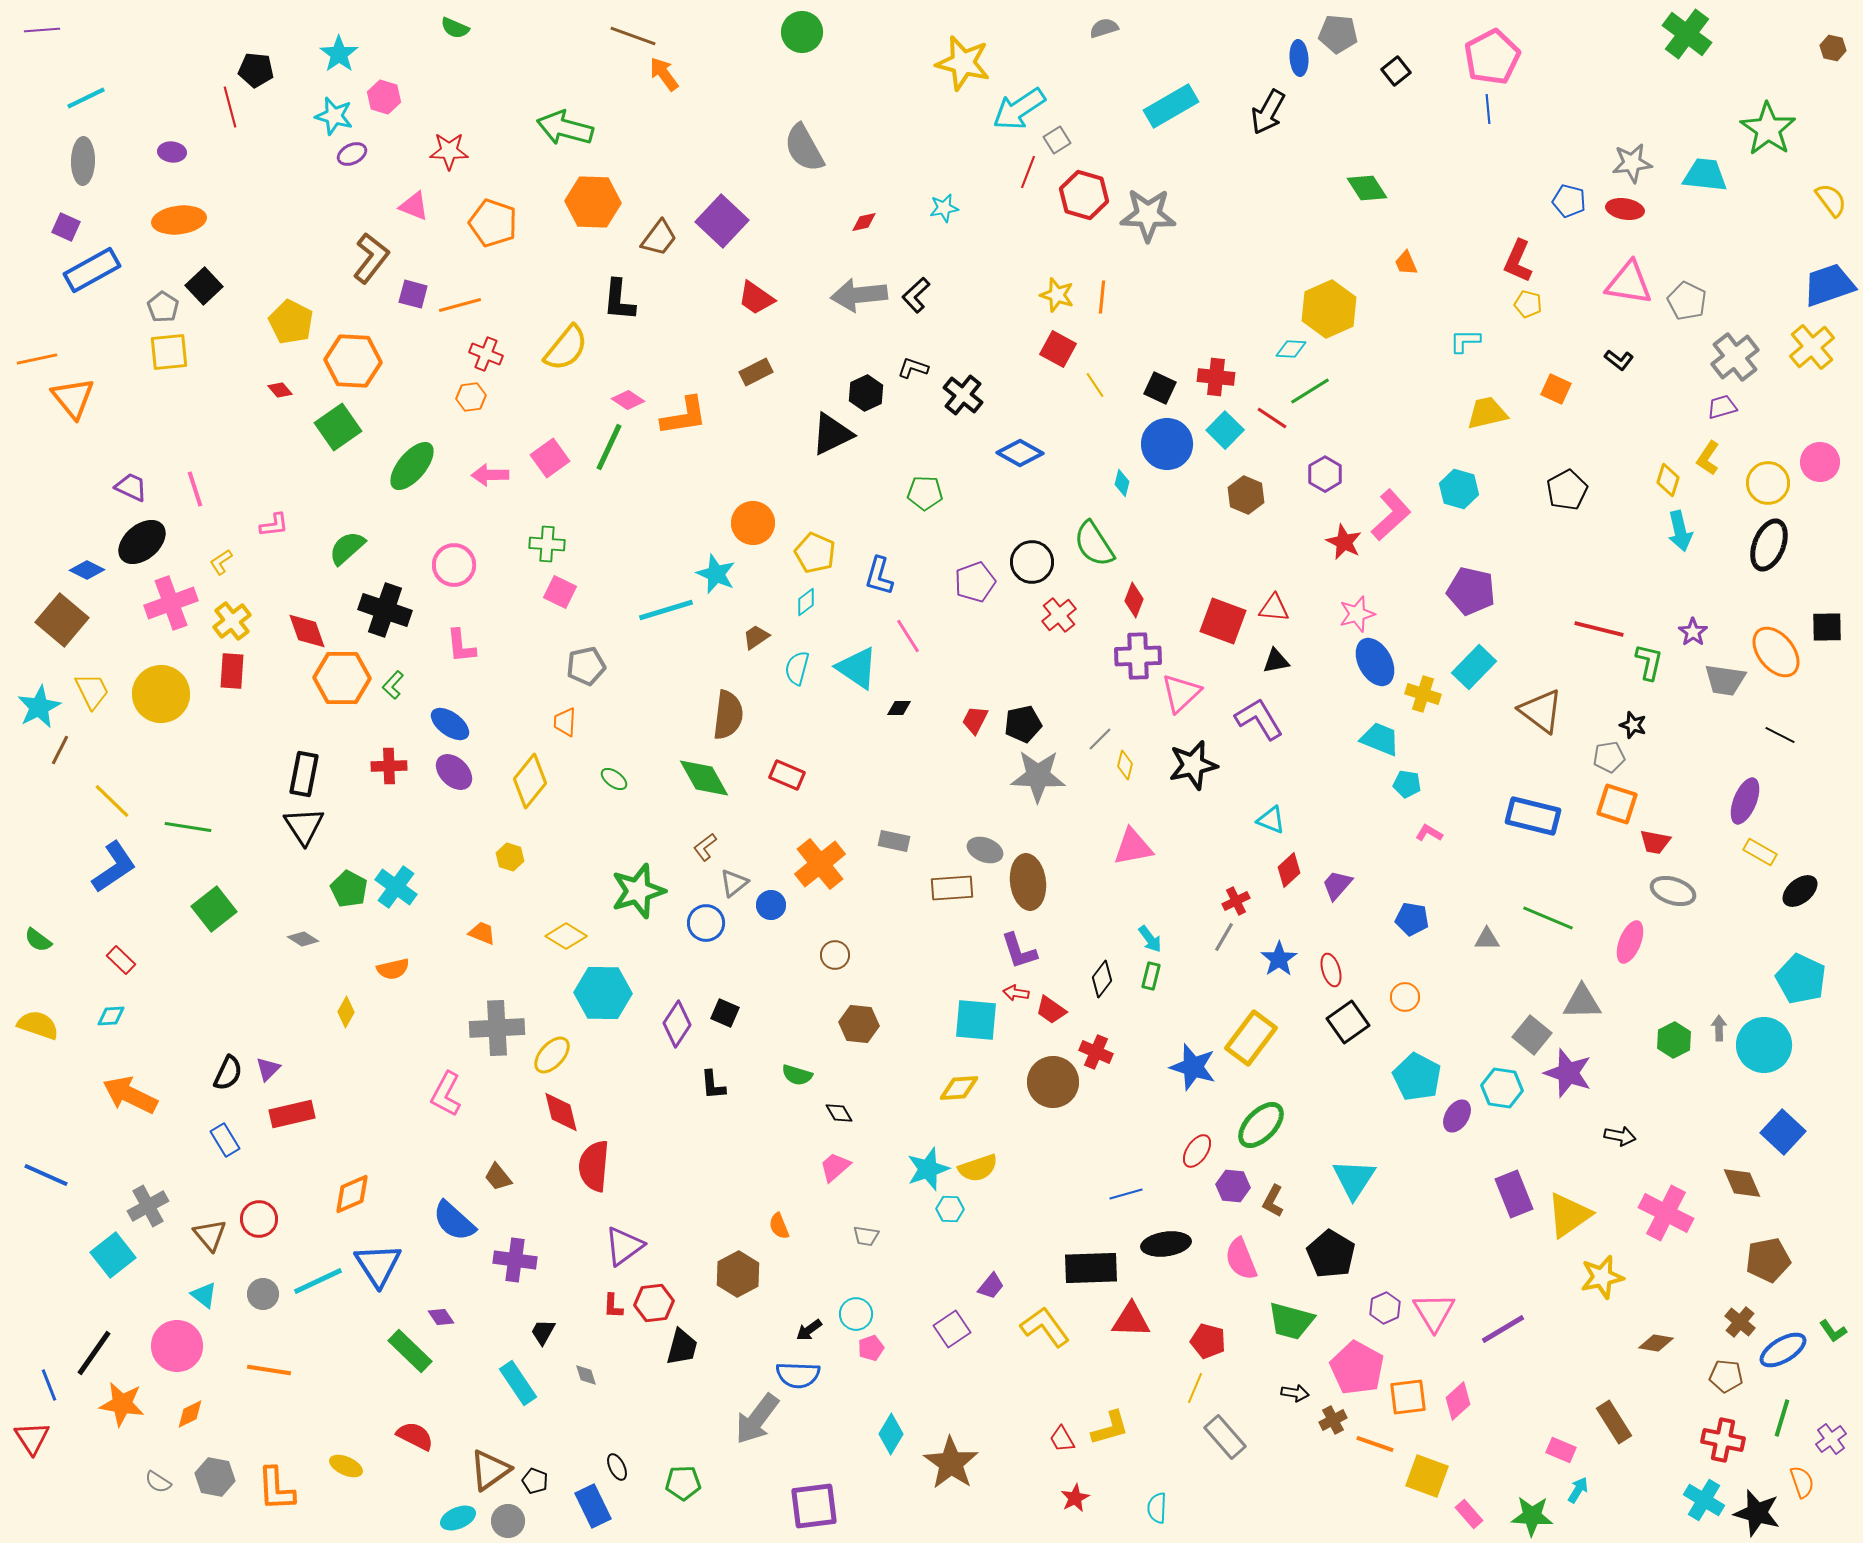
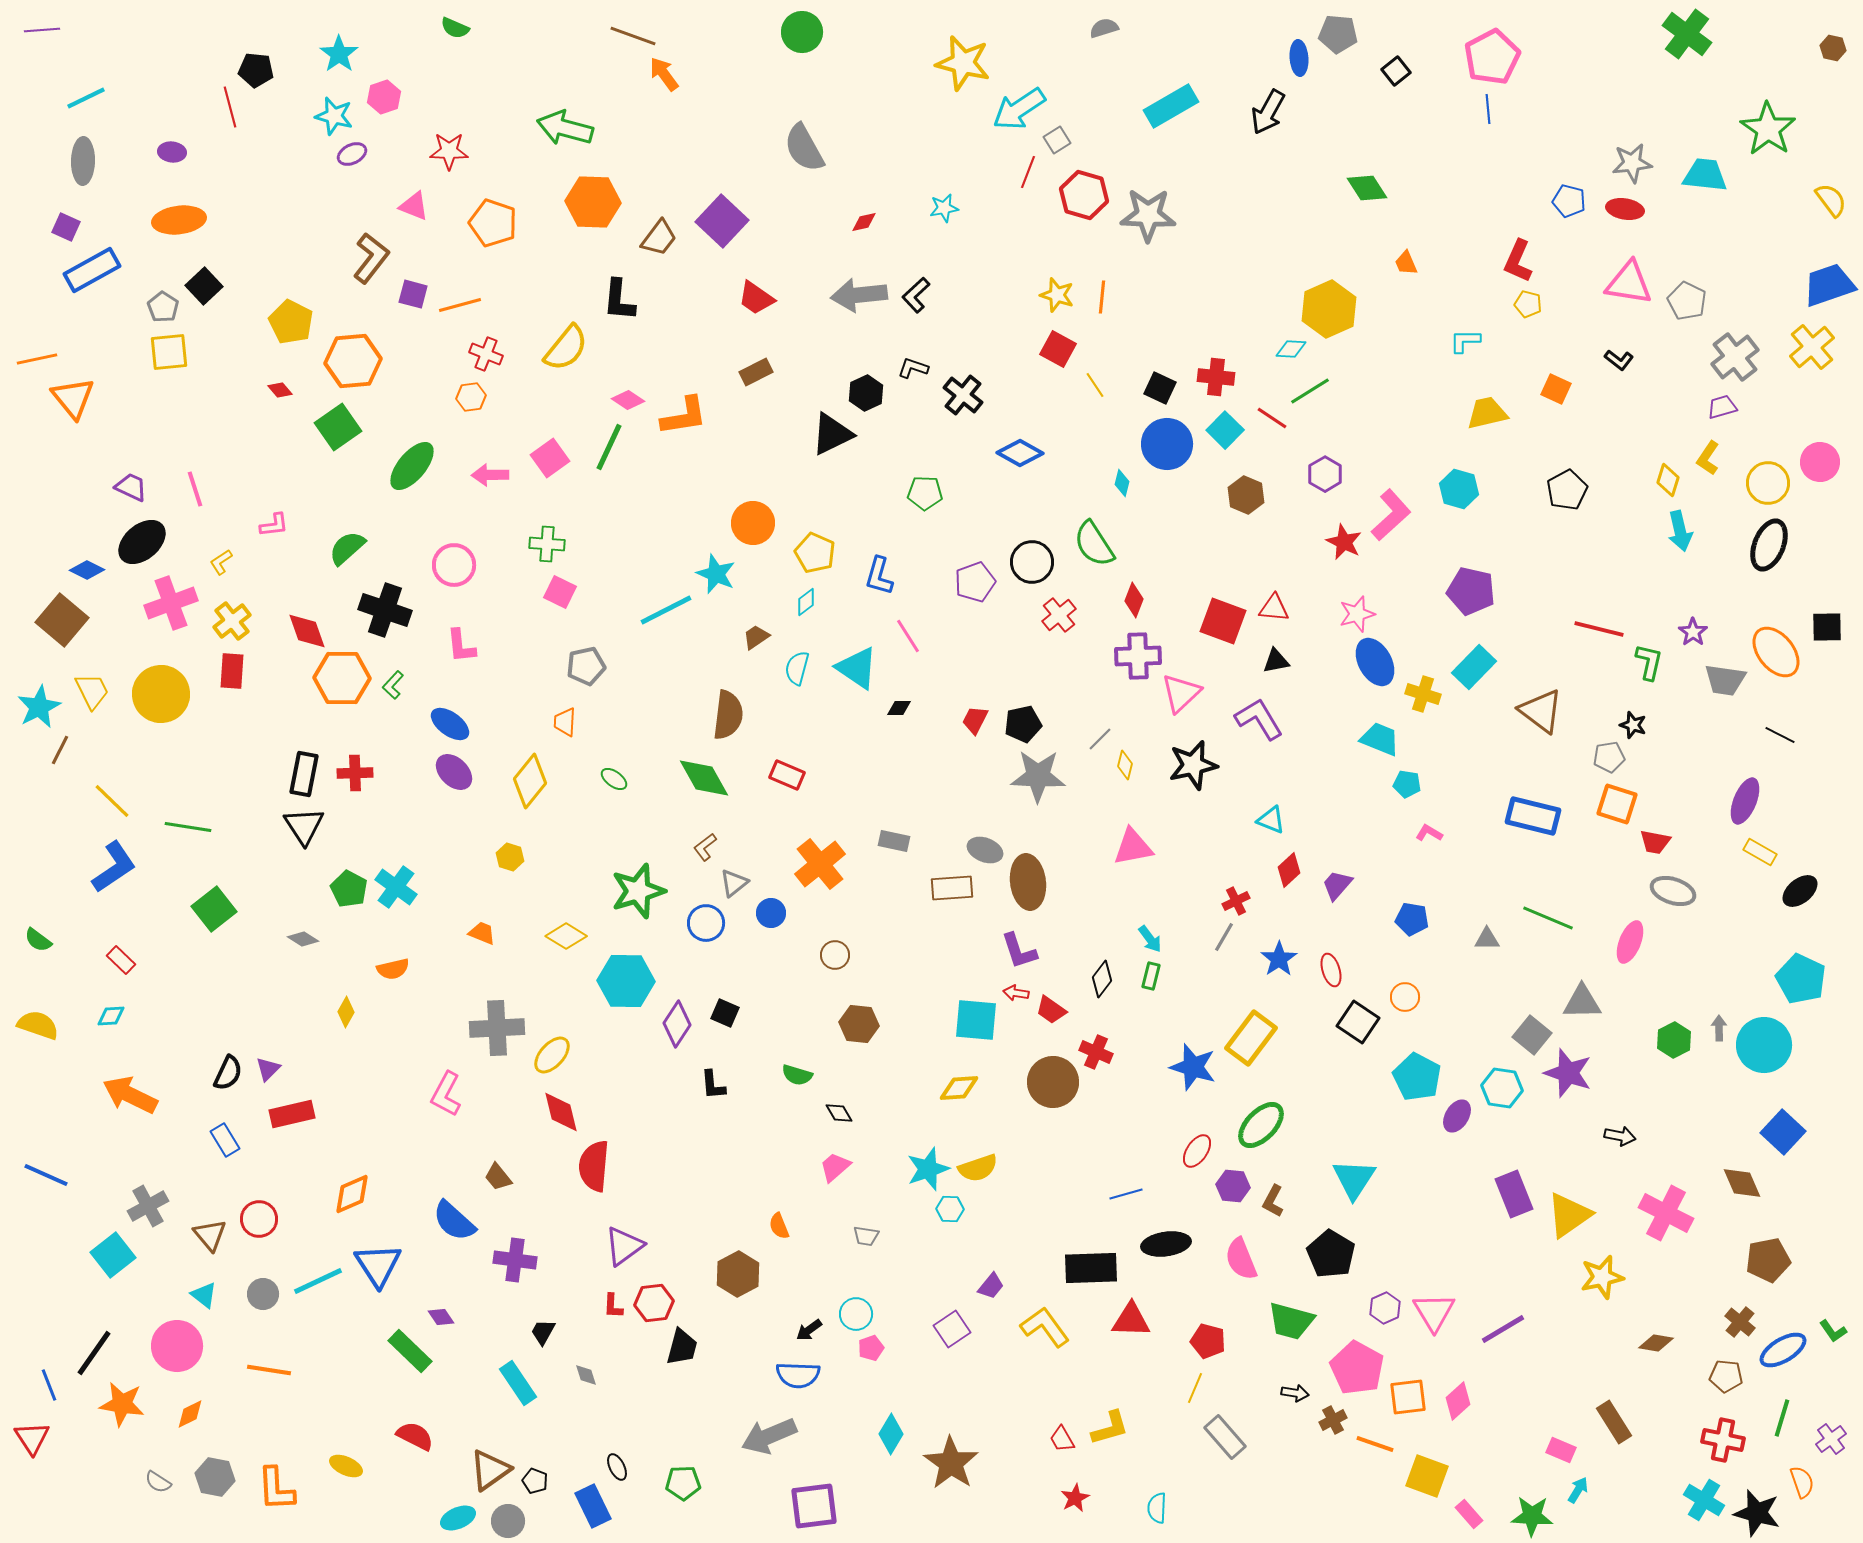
pink hexagon at (384, 97): rotated 24 degrees clockwise
orange hexagon at (353, 361): rotated 8 degrees counterclockwise
cyan line at (666, 610): rotated 10 degrees counterclockwise
red cross at (389, 766): moved 34 px left, 7 px down
blue circle at (771, 905): moved 8 px down
cyan hexagon at (603, 993): moved 23 px right, 12 px up
black square at (1348, 1022): moved 10 px right; rotated 21 degrees counterclockwise
gray arrow at (757, 1419): moved 12 px right, 17 px down; rotated 30 degrees clockwise
